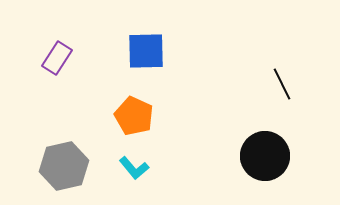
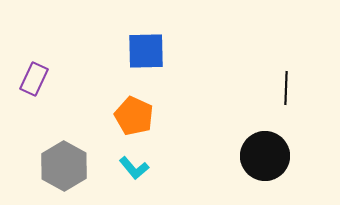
purple rectangle: moved 23 px left, 21 px down; rotated 8 degrees counterclockwise
black line: moved 4 px right, 4 px down; rotated 28 degrees clockwise
gray hexagon: rotated 18 degrees counterclockwise
